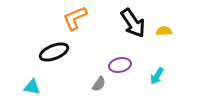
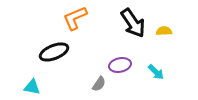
cyan arrow: moved 1 px left, 4 px up; rotated 78 degrees counterclockwise
